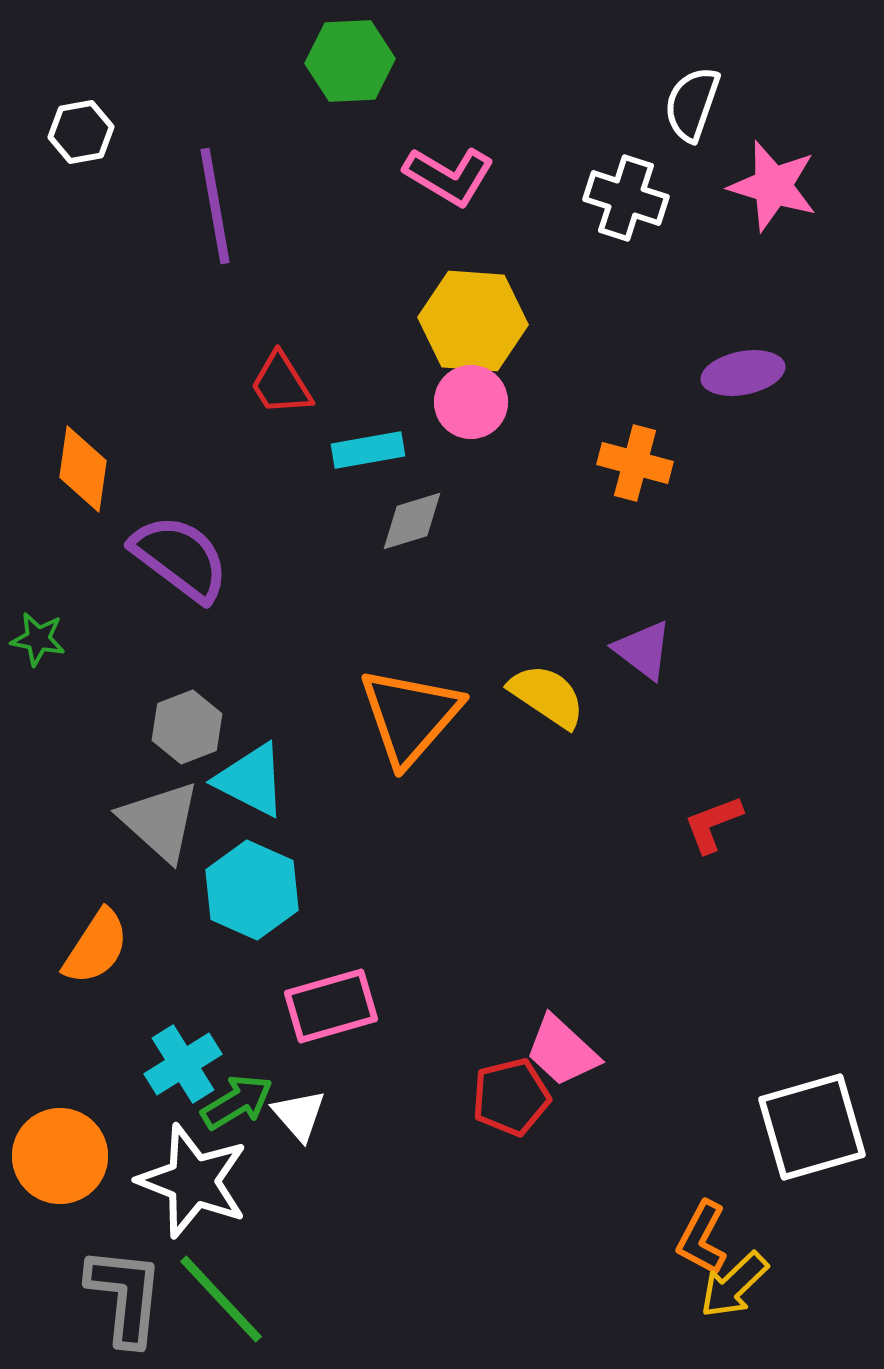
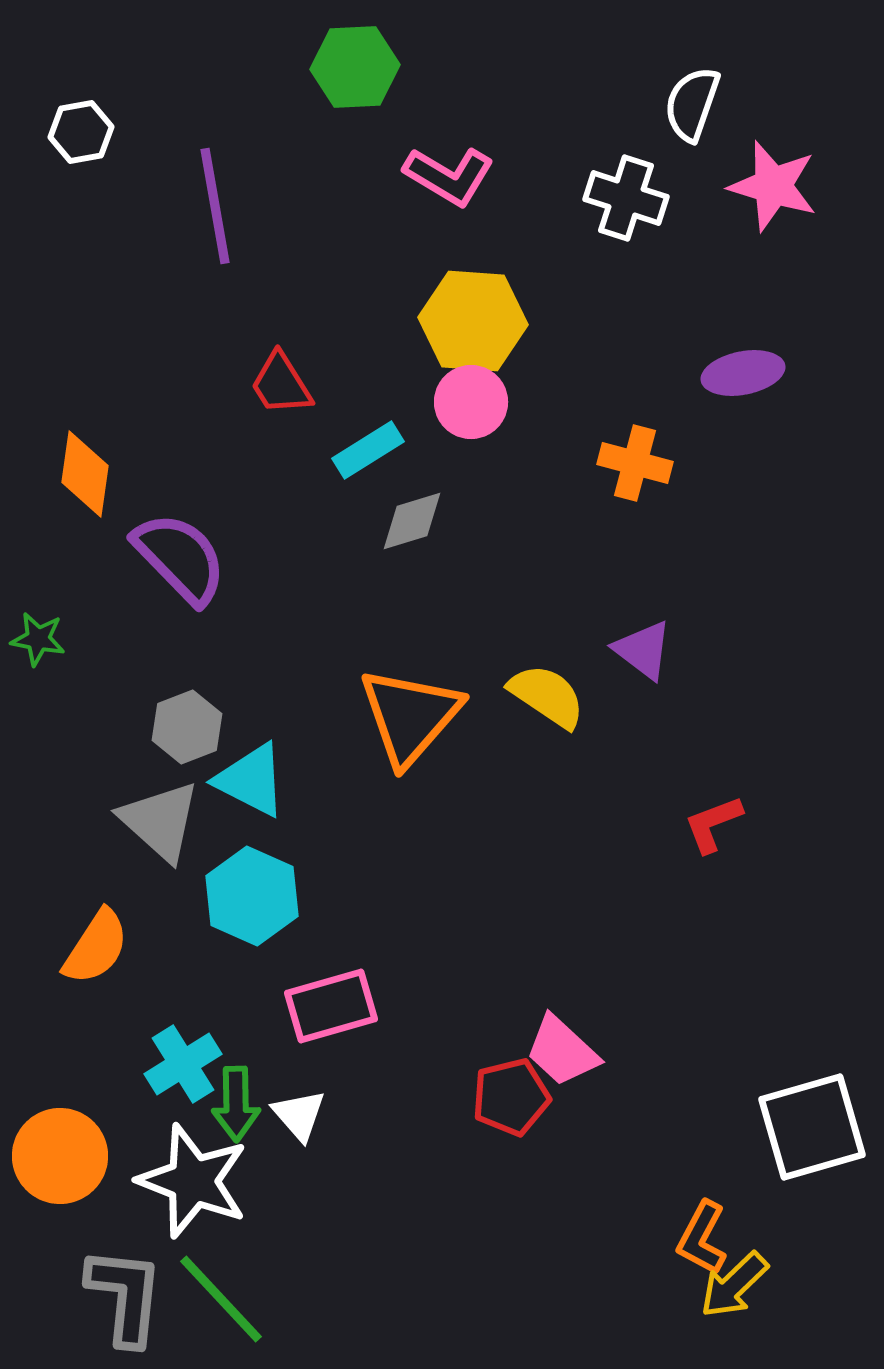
green hexagon: moved 5 px right, 6 px down
cyan rectangle: rotated 22 degrees counterclockwise
orange diamond: moved 2 px right, 5 px down
purple semicircle: rotated 9 degrees clockwise
cyan hexagon: moved 6 px down
green arrow: moved 1 px left, 2 px down; rotated 120 degrees clockwise
